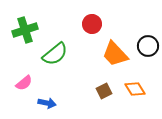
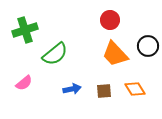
red circle: moved 18 px right, 4 px up
brown square: rotated 21 degrees clockwise
blue arrow: moved 25 px right, 14 px up; rotated 24 degrees counterclockwise
